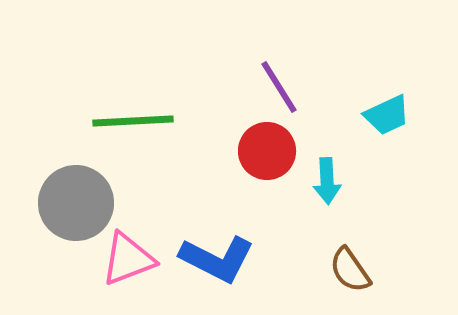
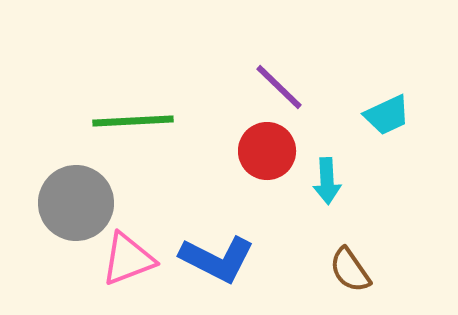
purple line: rotated 14 degrees counterclockwise
